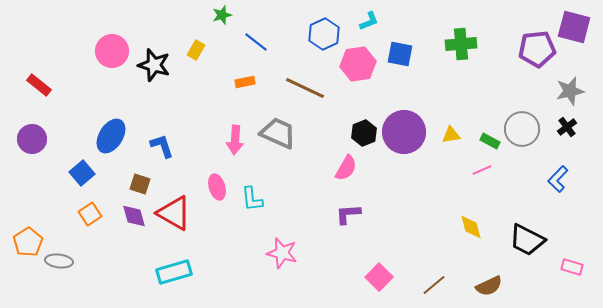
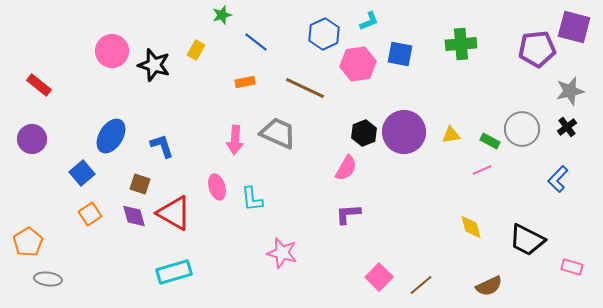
gray ellipse at (59, 261): moved 11 px left, 18 px down
brown line at (434, 285): moved 13 px left
